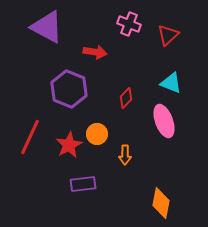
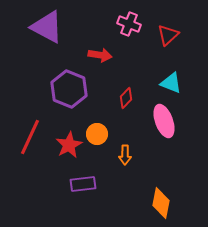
red arrow: moved 5 px right, 3 px down
